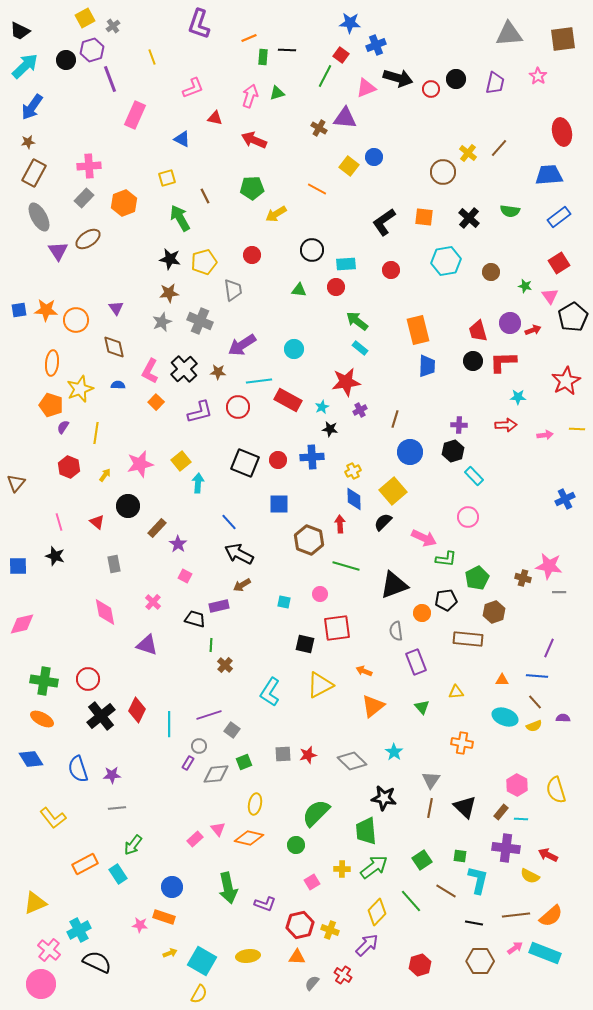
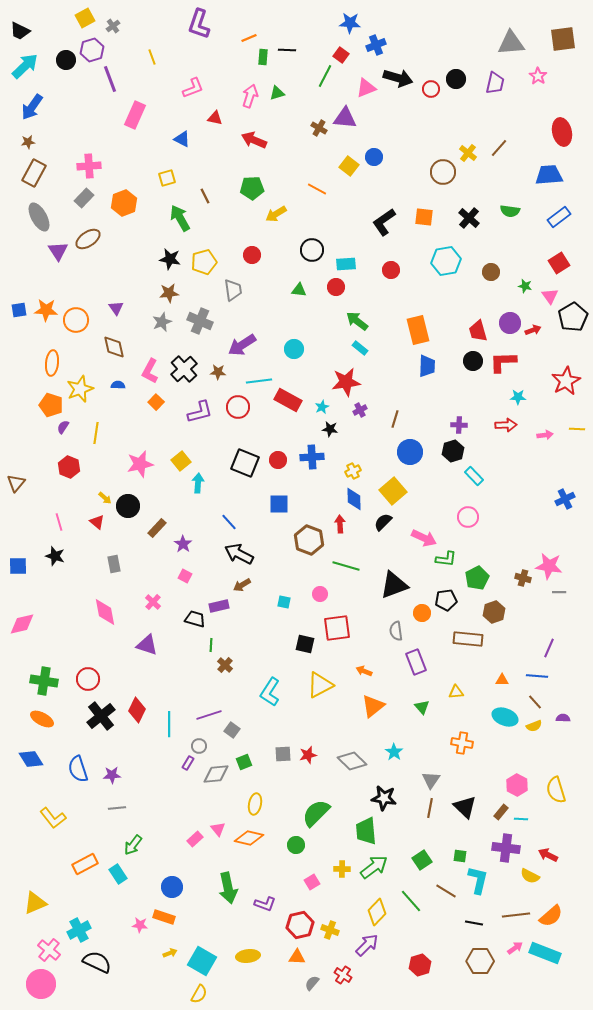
gray triangle at (509, 34): moved 2 px right, 9 px down
yellow arrow at (105, 475): moved 23 px down; rotated 96 degrees clockwise
purple star at (178, 544): moved 5 px right
